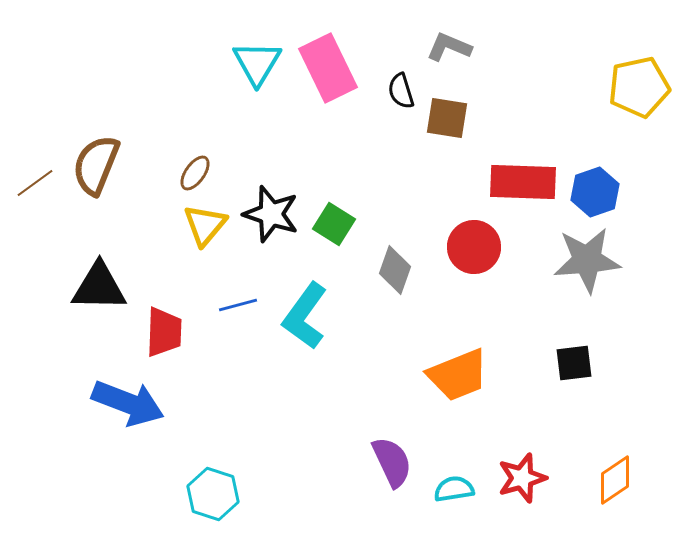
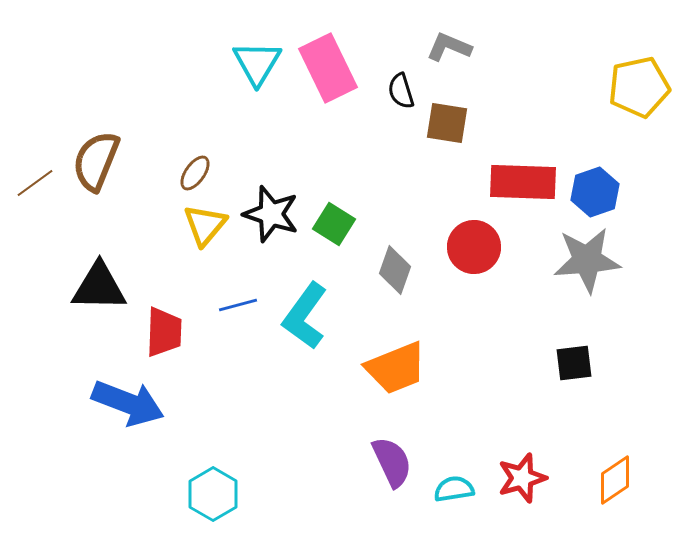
brown square: moved 5 px down
brown semicircle: moved 4 px up
orange trapezoid: moved 62 px left, 7 px up
cyan hexagon: rotated 12 degrees clockwise
